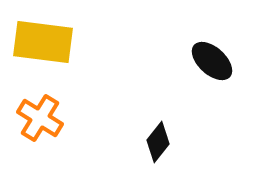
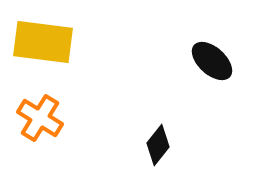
black diamond: moved 3 px down
